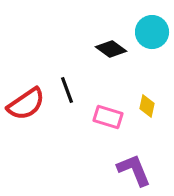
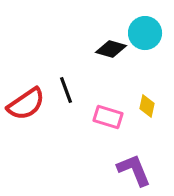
cyan circle: moved 7 px left, 1 px down
black diamond: rotated 20 degrees counterclockwise
black line: moved 1 px left
